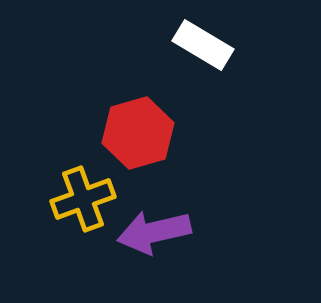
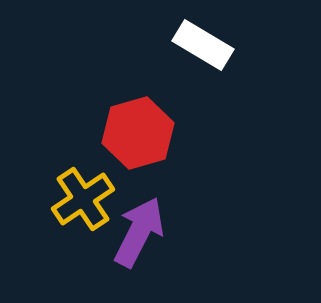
yellow cross: rotated 14 degrees counterclockwise
purple arrow: moved 15 px left; rotated 130 degrees clockwise
